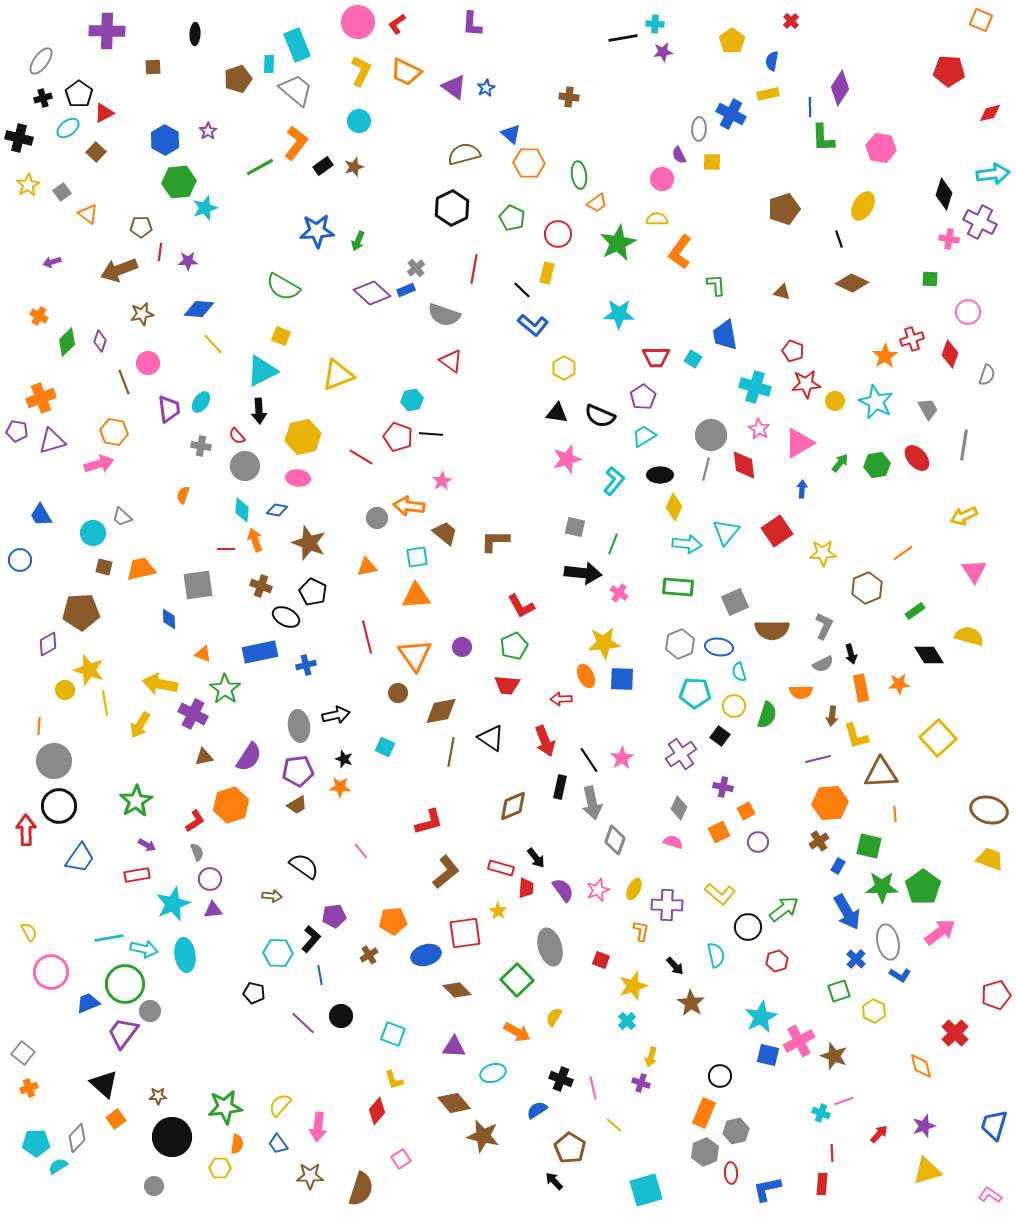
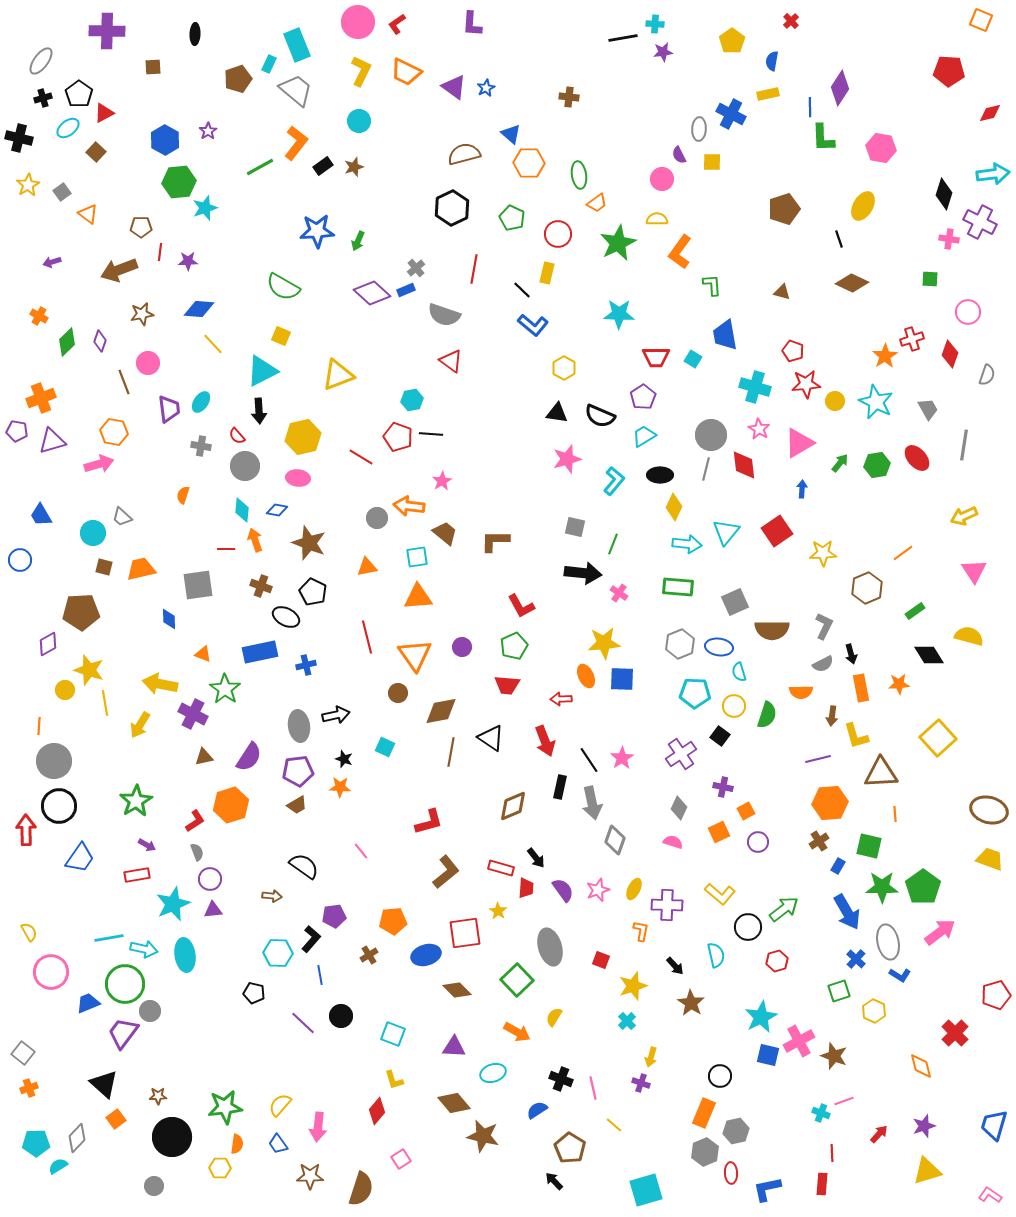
cyan rectangle at (269, 64): rotated 24 degrees clockwise
green L-shape at (716, 285): moved 4 px left
orange triangle at (416, 596): moved 2 px right, 1 px down
